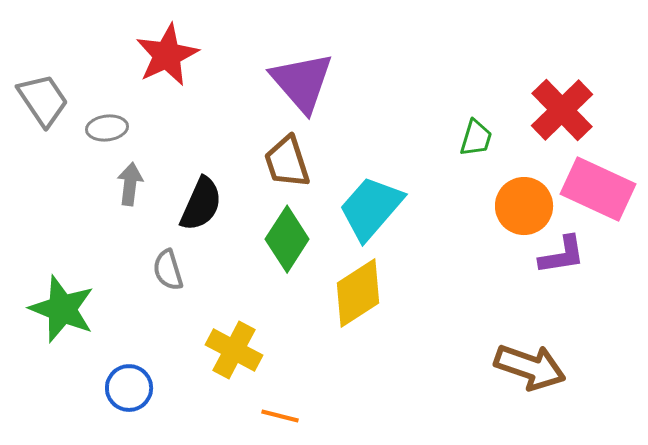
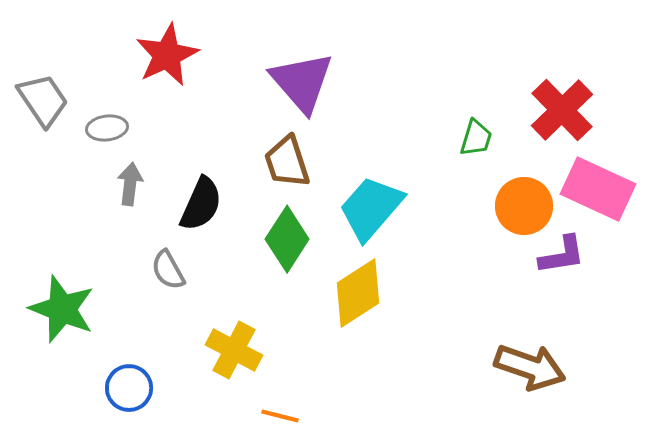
gray semicircle: rotated 12 degrees counterclockwise
